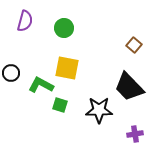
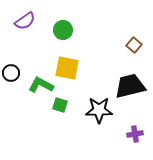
purple semicircle: rotated 40 degrees clockwise
green circle: moved 1 px left, 2 px down
black trapezoid: moved 1 px right, 1 px up; rotated 120 degrees clockwise
